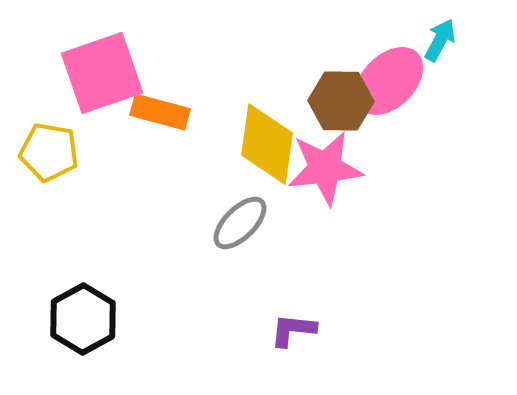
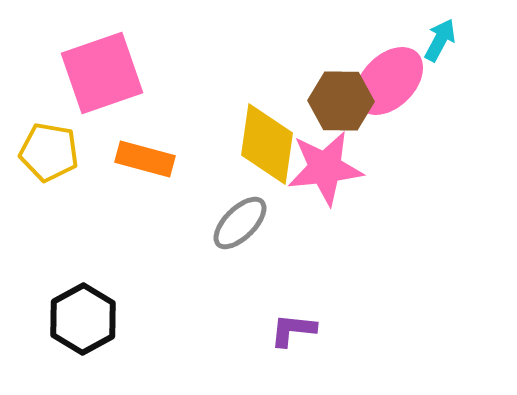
orange rectangle: moved 15 px left, 47 px down
